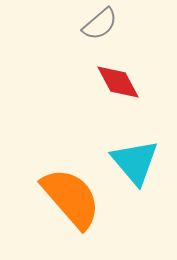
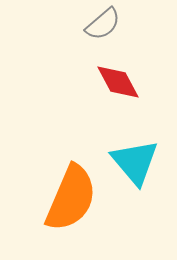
gray semicircle: moved 3 px right
orange semicircle: rotated 64 degrees clockwise
